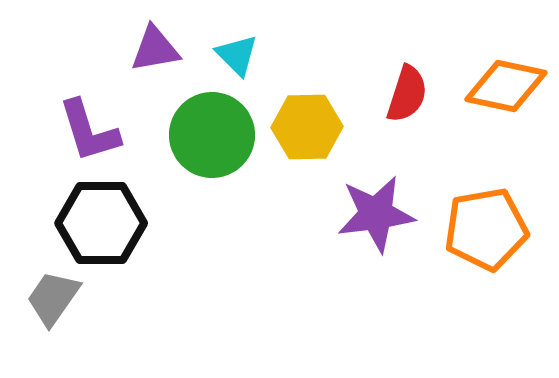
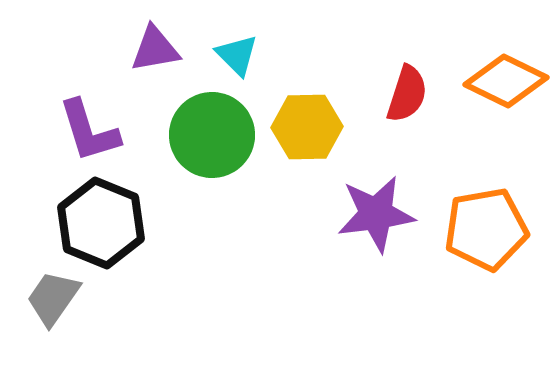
orange diamond: moved 5 px up; rotated 14 degrees clockwise
black hexagon: rotated 22 degrees clockwise
